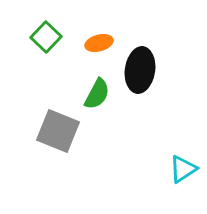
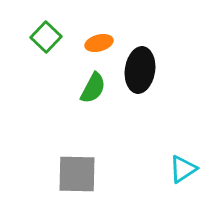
green semicircle: moved 4 px left, 6 px up
gray square: moved 19 px right, 43 px down; rotated 21 degrees counterclockwise
